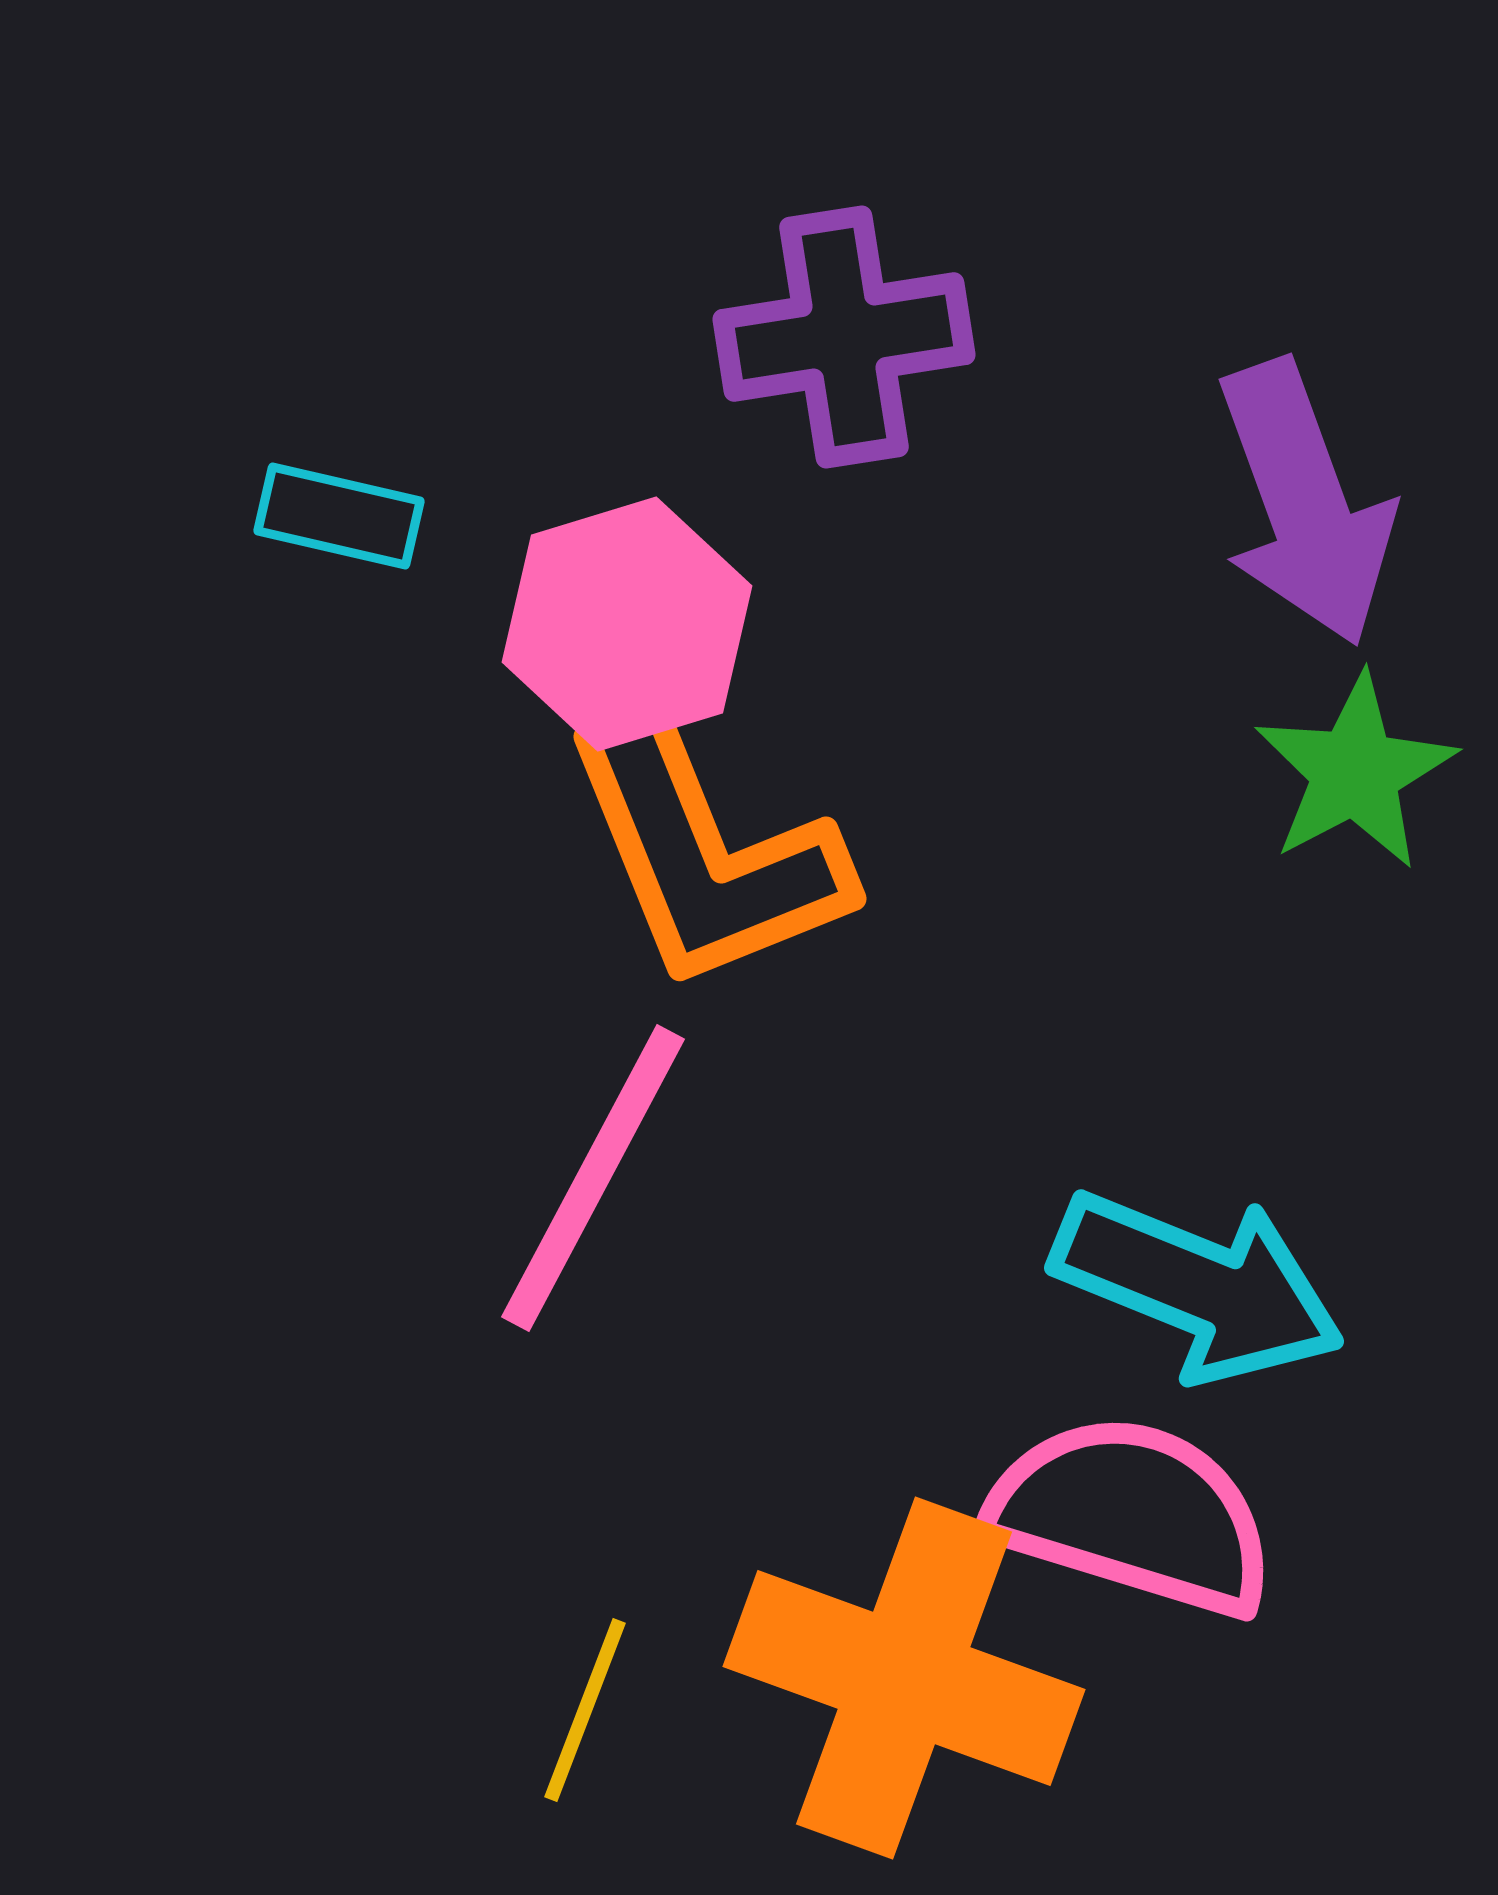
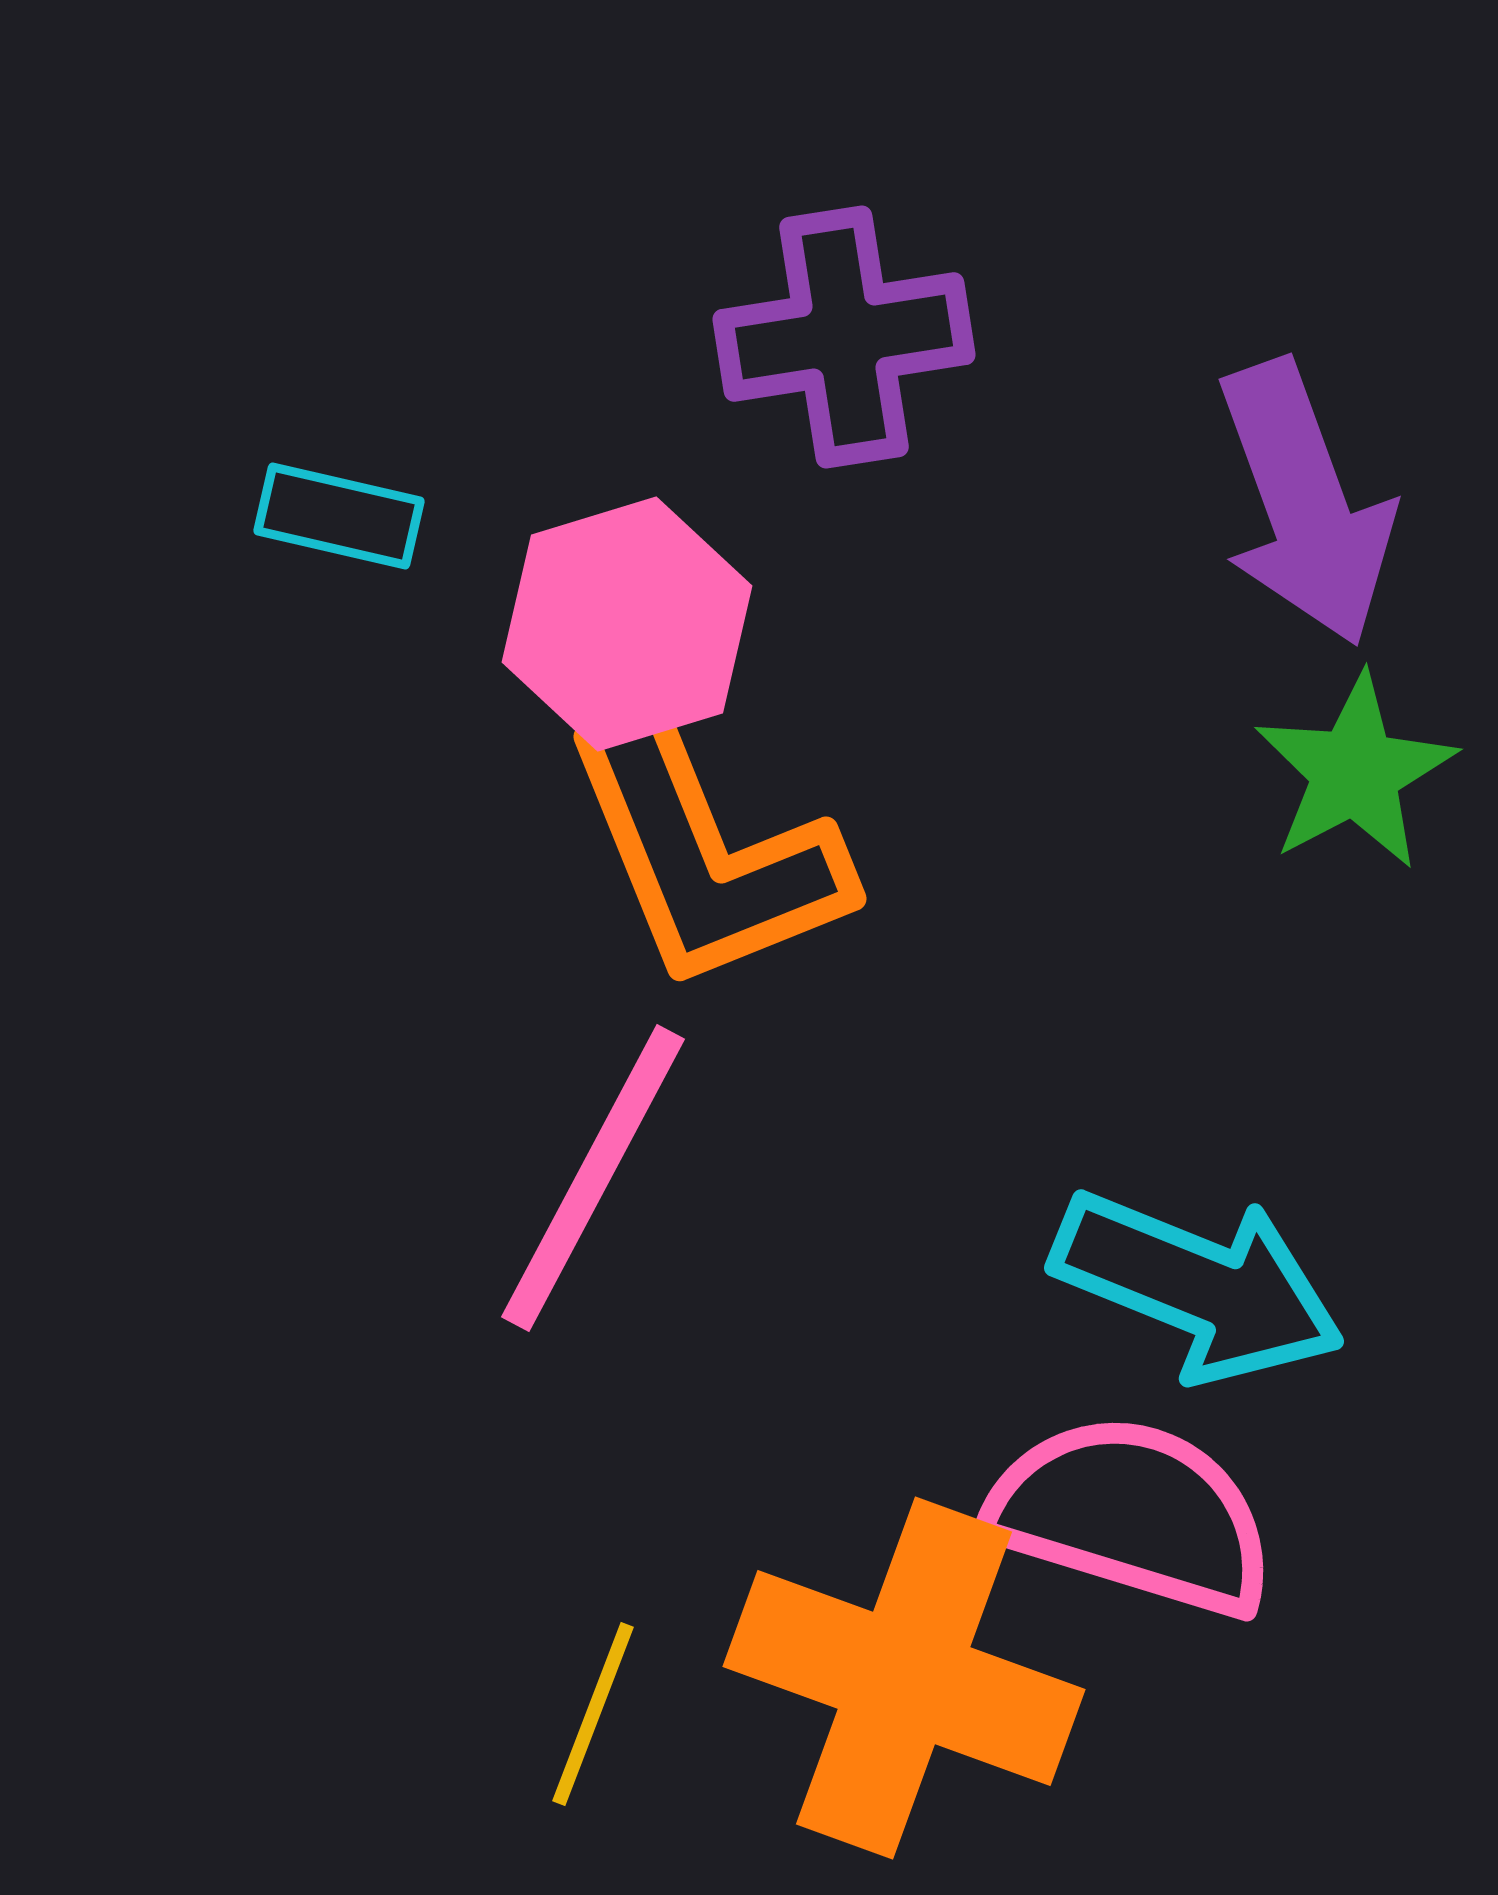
yellow line: moved 8 px right, 4 px down
